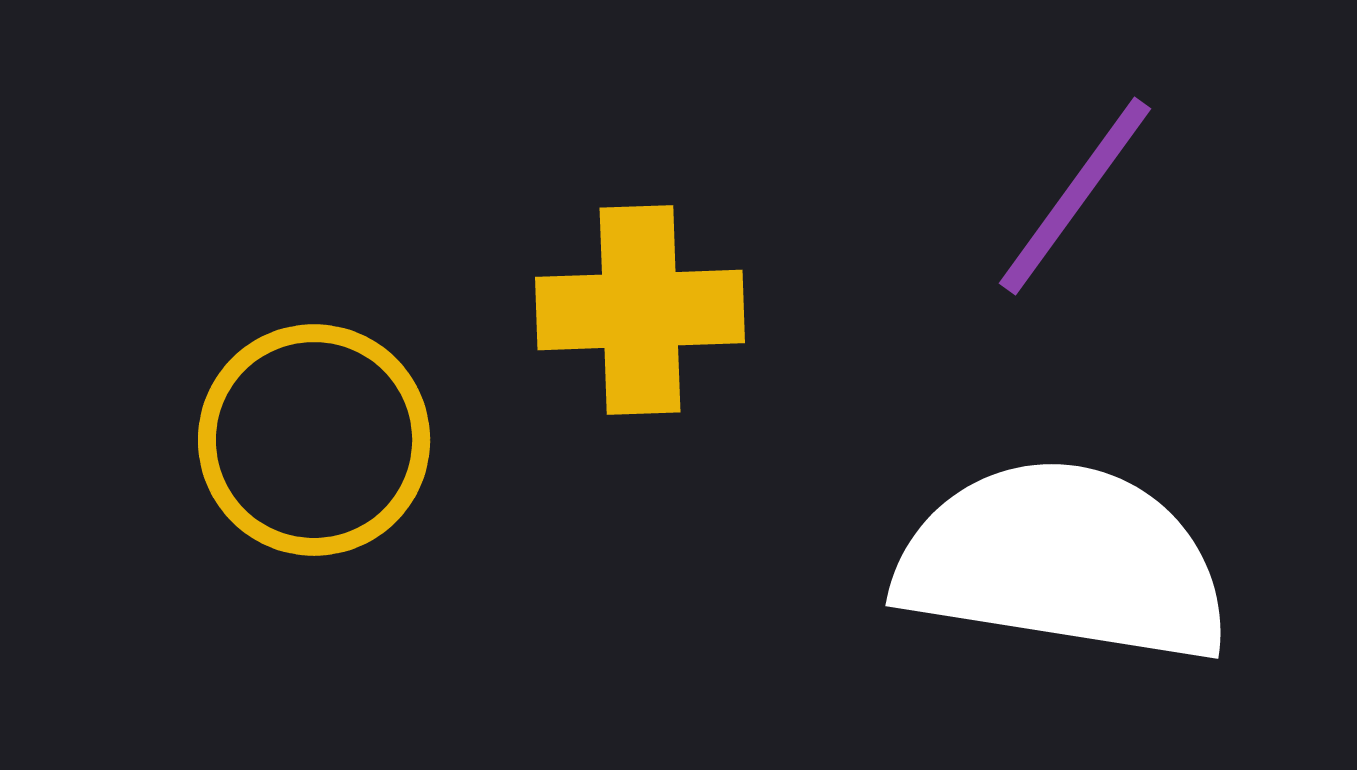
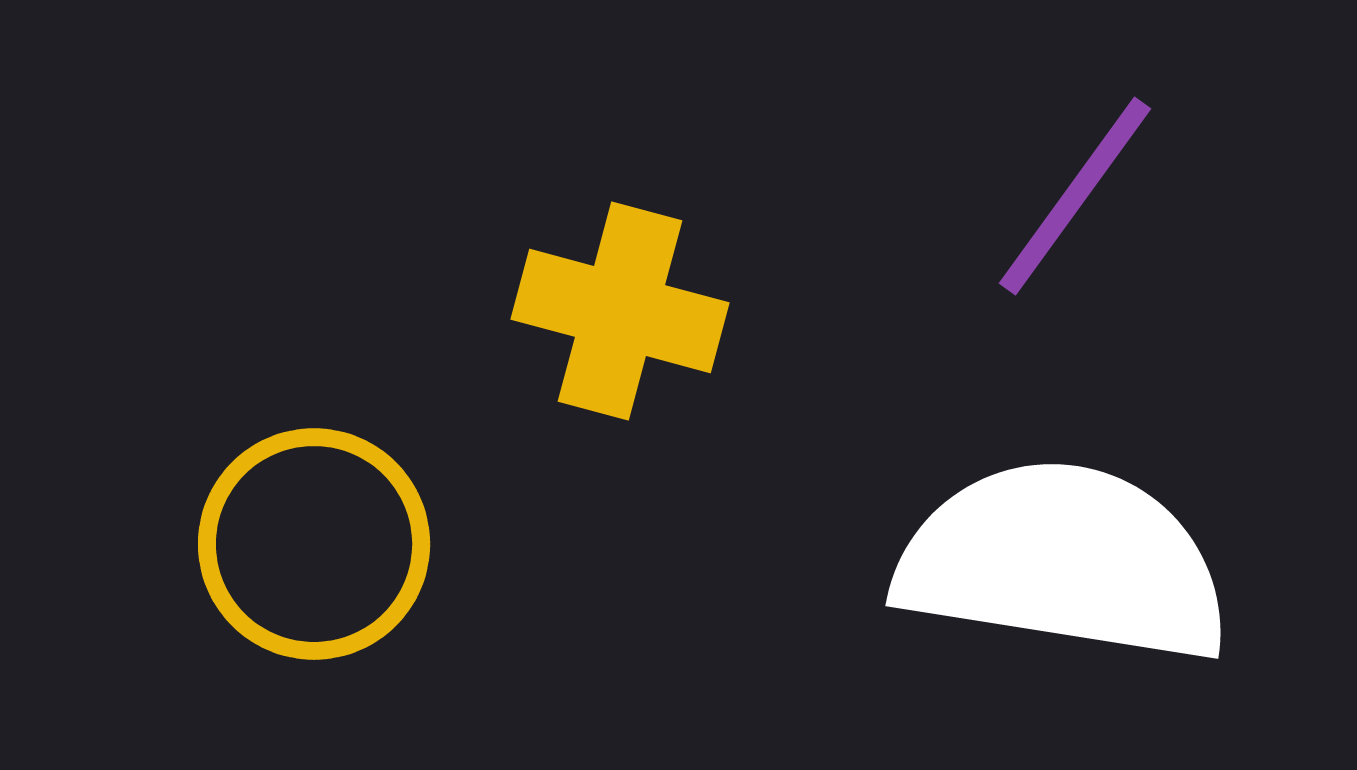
yellow cross: moved 20 px left, 1 px down; rotated 17 degrees clockwise
yellow circle: moved 104 px down
